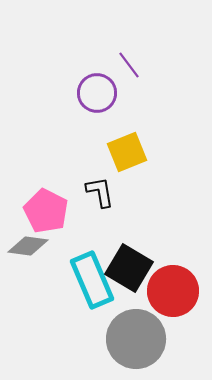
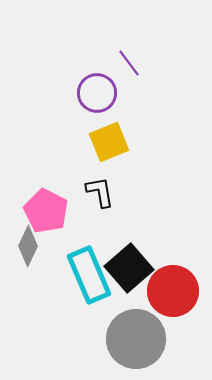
purple line: moved 2 px up
yellow square: moved 18 px left, 10 px up
gray diamond: rotated 72 degrees counterclockwise
black square: rotated 18 degrees clockwise
cyan rectangle: moved 3 px left, 5 px up
